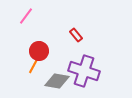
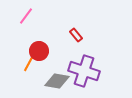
orange line: moved 5 px left, 2 px up
